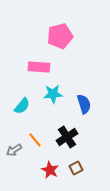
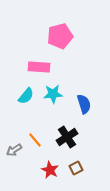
cyan semicircle: moved 4 px right, 10 px up
